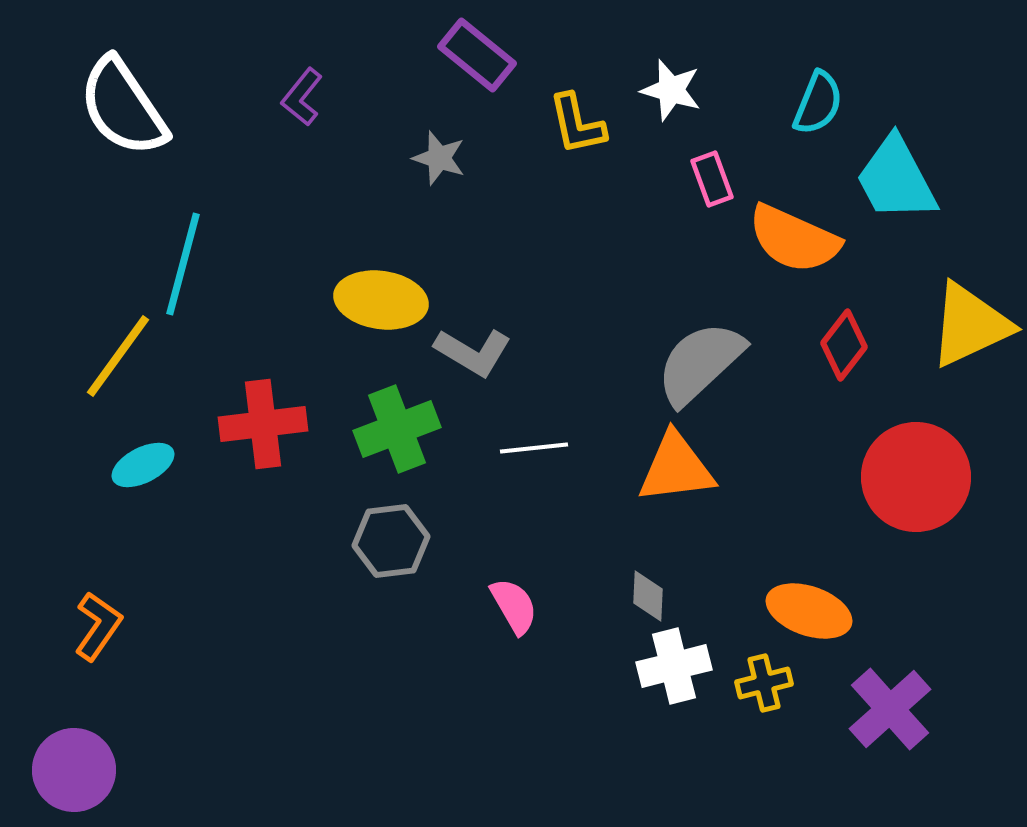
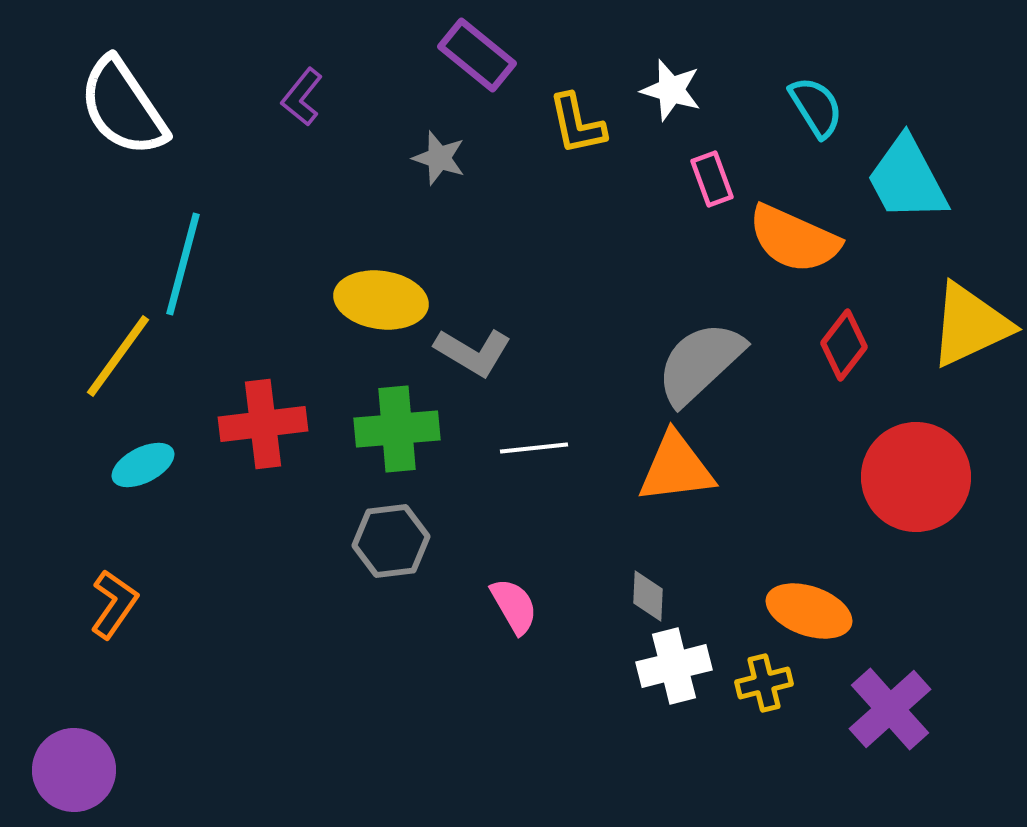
cyan semicircle: moved 2 px left, 4 px down; rotated 54 degrees counterclockwise
cyan trapezoid: moved 11 px right
green cross: rotated 16 degrees clockwise
orange L-shape: moved 16 px right, 22 px up
